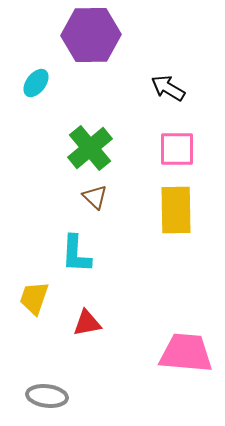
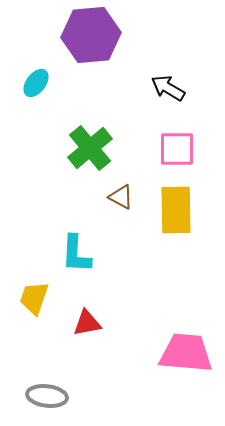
purple hexagon: rotated 4 degrees counterclockwise
brown triangle: moved 26 px right; rotated 16 degrees counterclockwise
